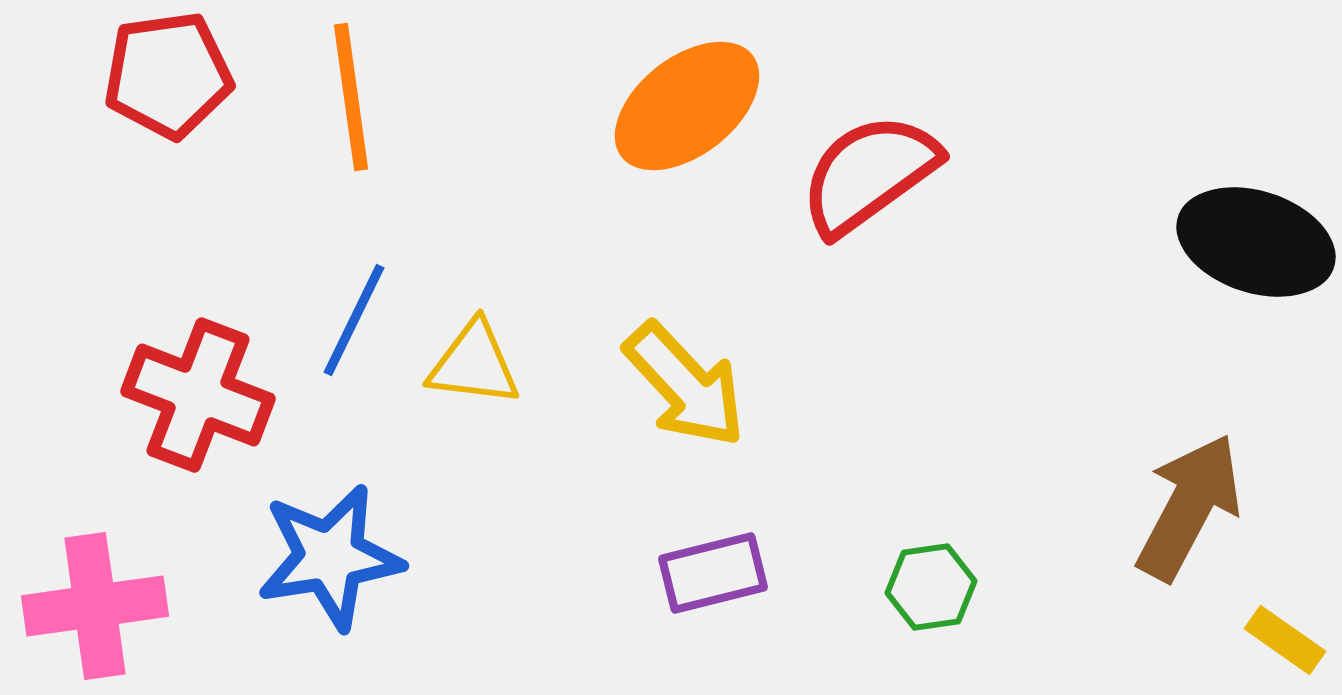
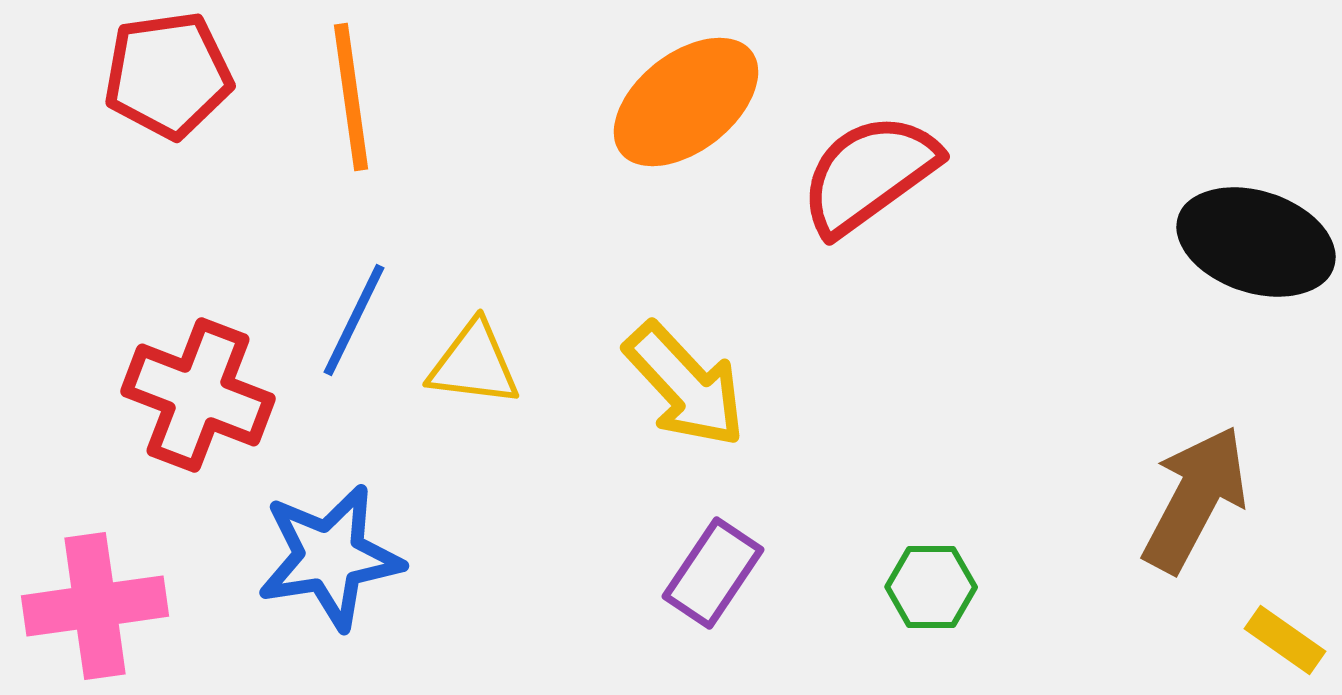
orange ellipse: moved 1 px left, 4 px up
brown arrow: moved 6 px right, 8 px up
purple rectangle: rotated 42 degrees counterclockwise
green hexagon: rotated 8 degrees clockwise
